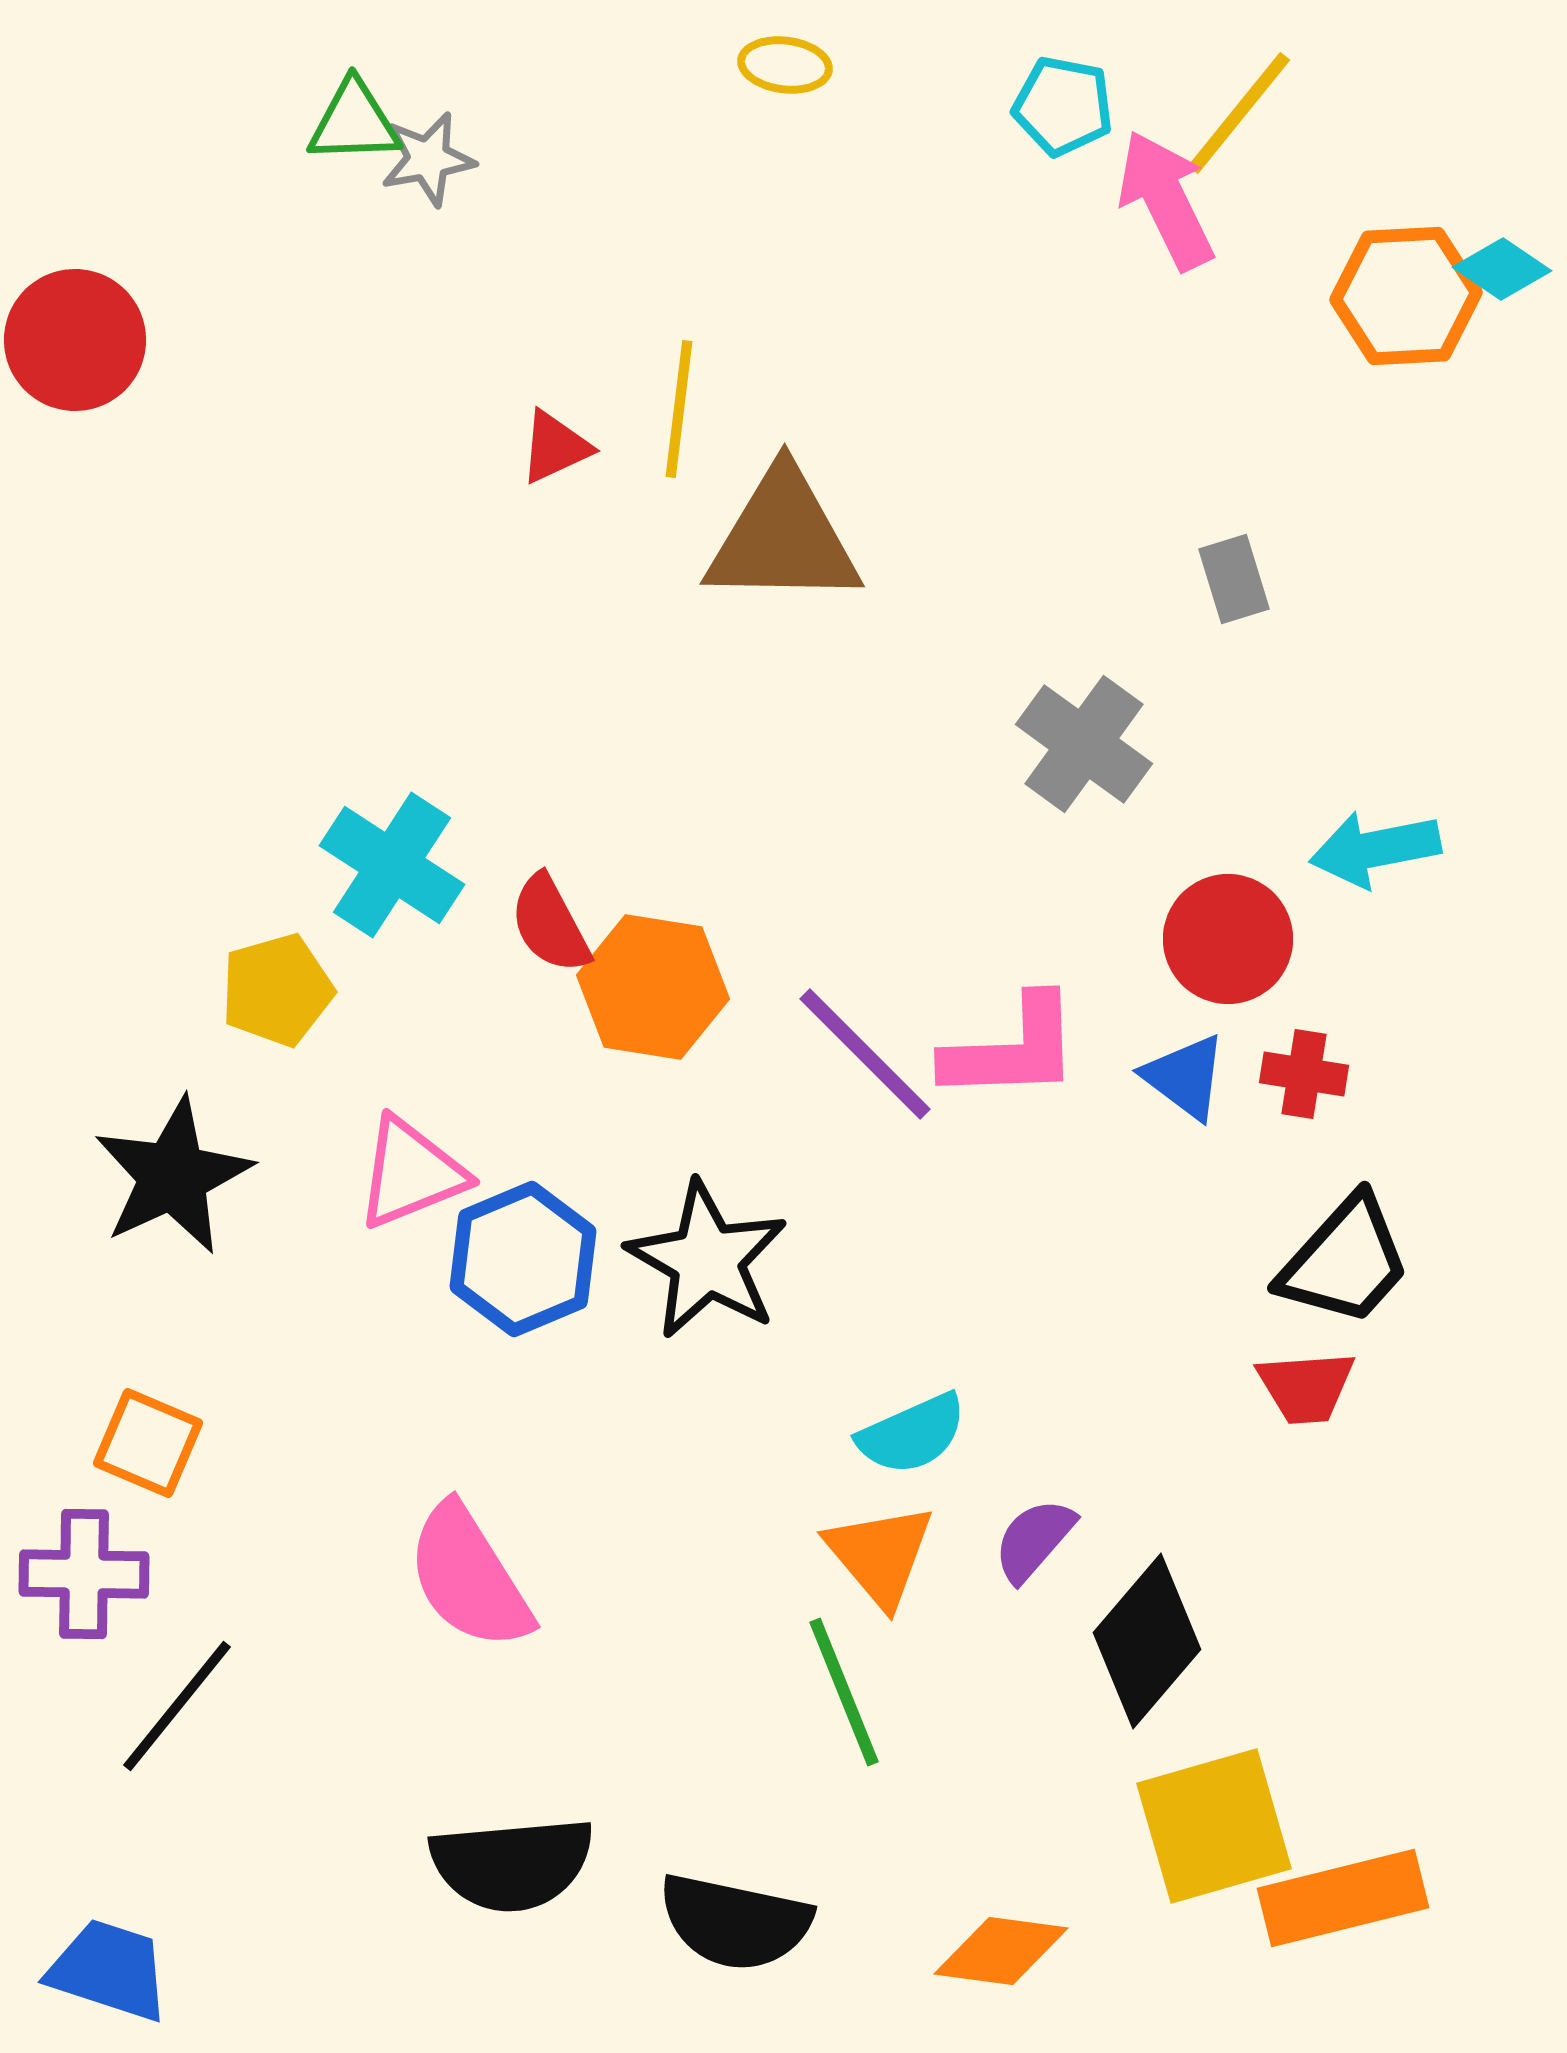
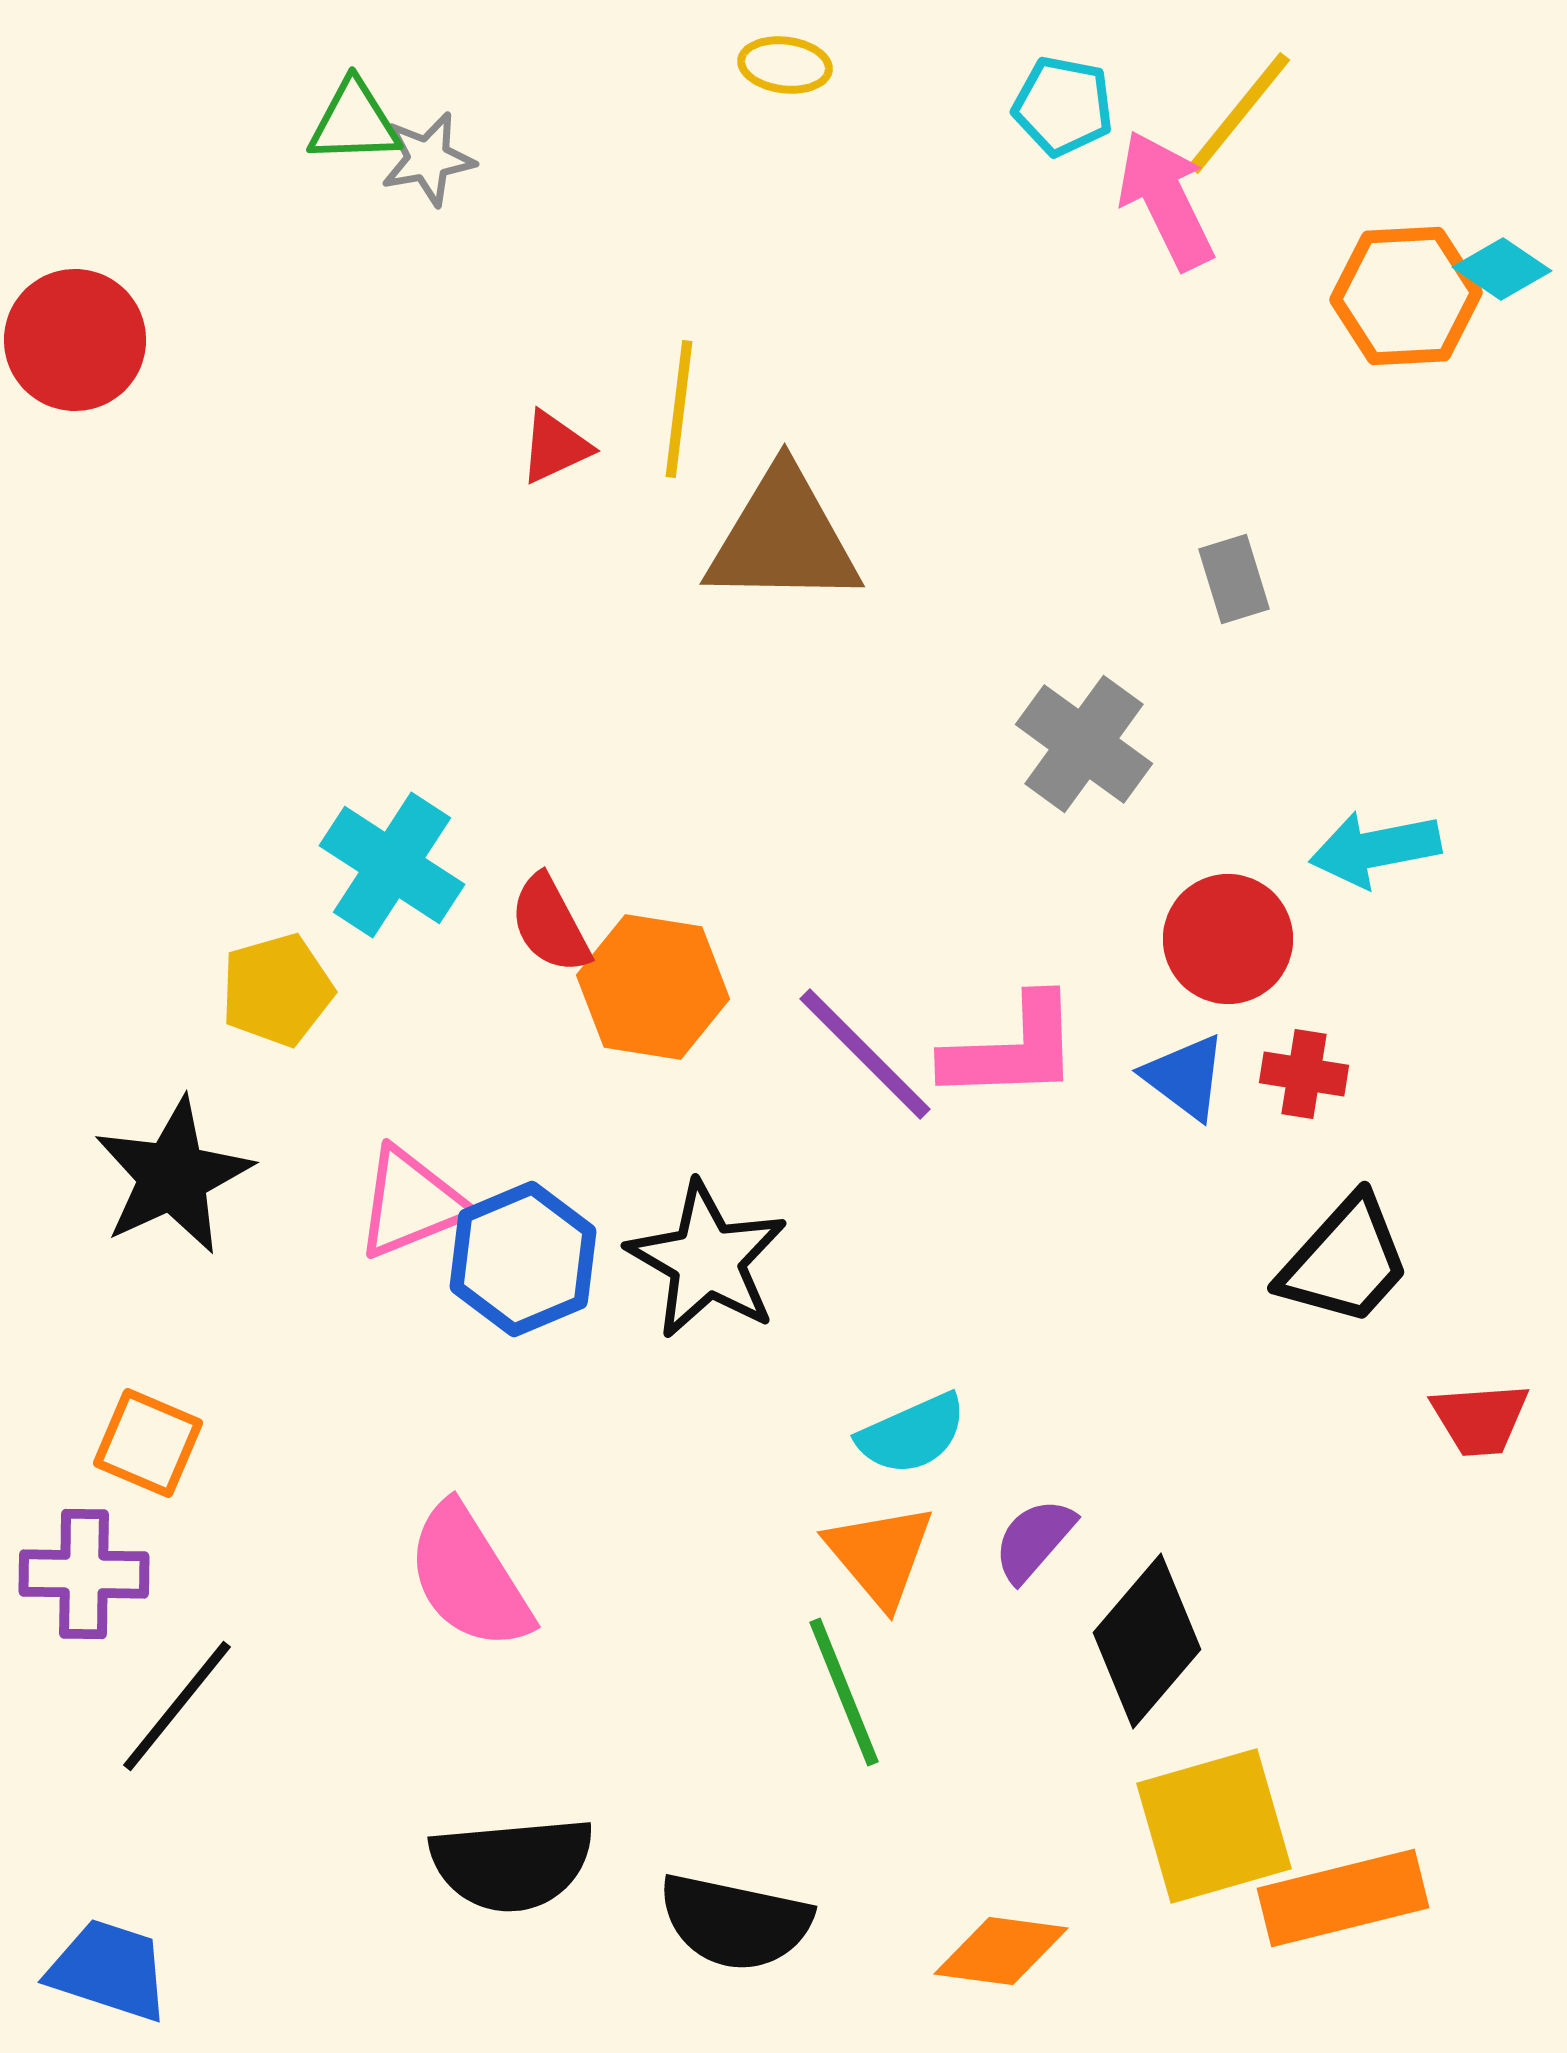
pink triangle at (411, 1173): moved 30 px down
red trapezoid at (1306, 1387): moved 174 px right, 32 px down
